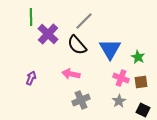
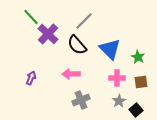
green line: rotated 42 degrees counterclockwise
blue triangle: rotated 15 degrees counterclockwise
pink arrow: rotated 12 degrees counterclockwise
pink cross: moved 4 px left; rotated 21 degrees counterclockwise
black square: moved 7 px left; rotated 24 degrees clockwise
